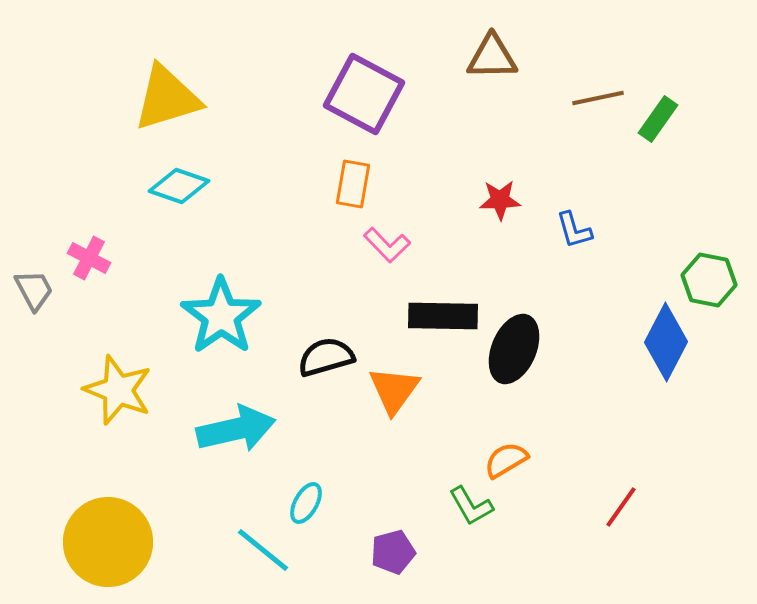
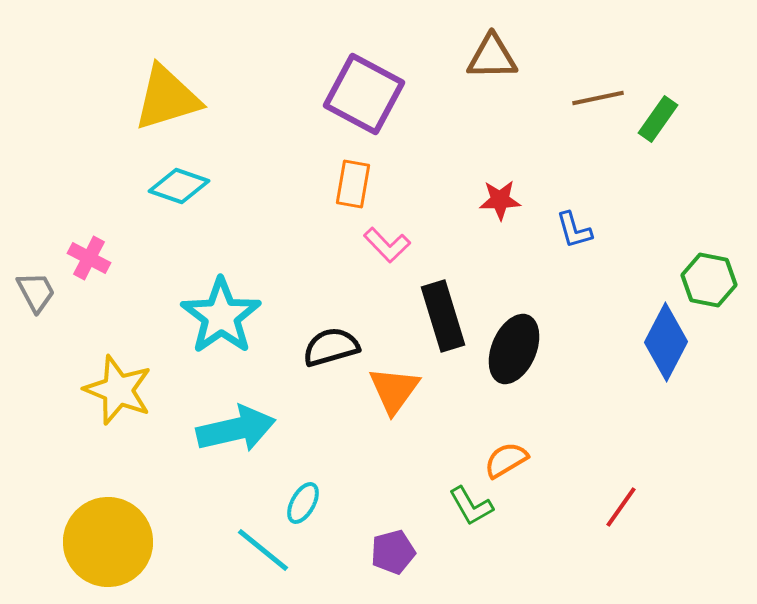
gray trapezoid: moved 2 px right, 2 px down
black rectangle: rotated 72 degrees clockwise
black semicircle: moved 5 px right, 10 px up
cyan ellipse: moved 3 px left
